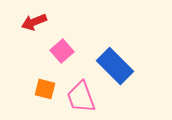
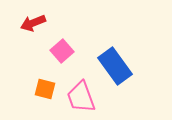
red arrow: moved 1 px left, 1 px down
blue rectangle: rotated 9 degrees clockwise
